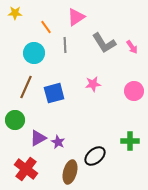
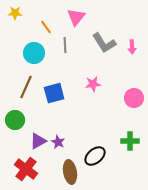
pink triangle: rotated 18 degrees counterclockwise
pink arrow: rotated 32 degrees clockwise
pink circle: moved 7 px down
purple triangle: moved 3 px down
brown ellipse: rotated 25 degrees counterclockwise
